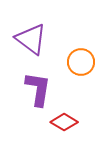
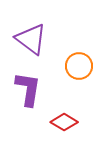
orange circle: moved 2 px left, 4 px down
purple L-shape: moved 10 px left
